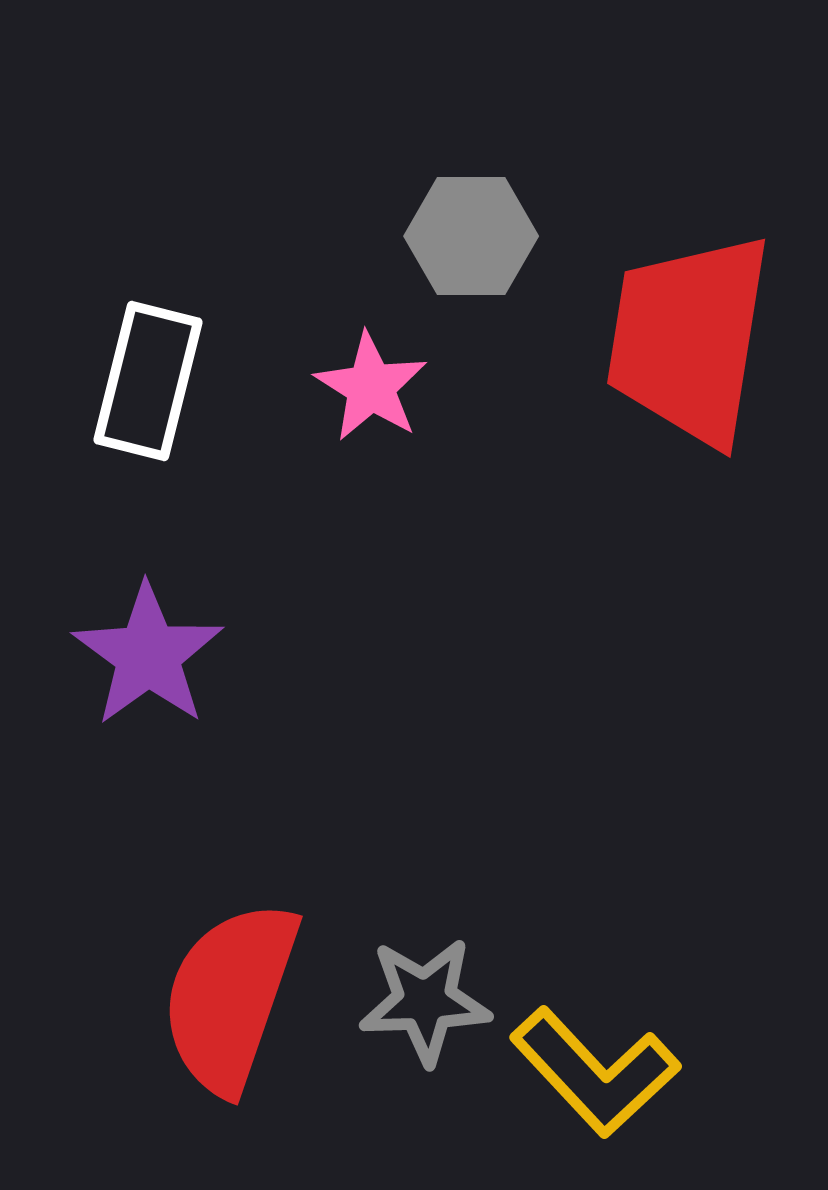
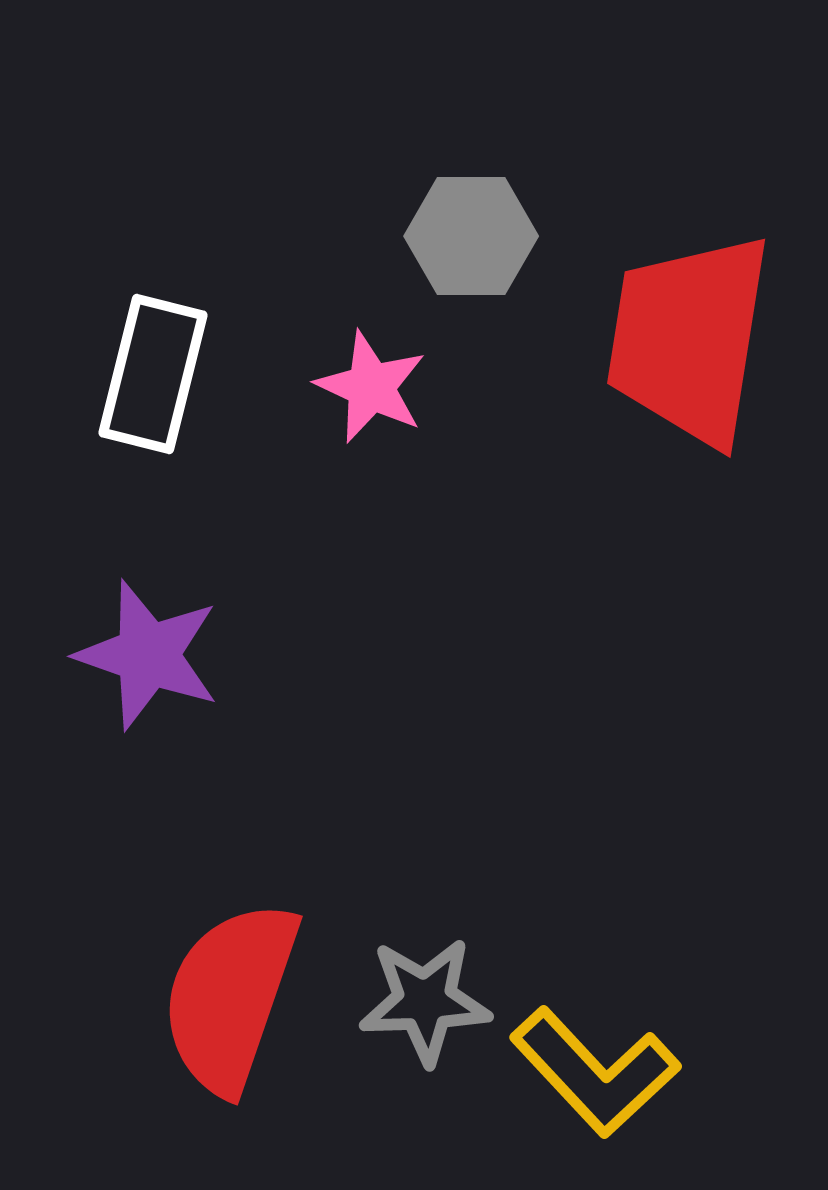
white rectangle: moved 5 px right, 7 px up
pink star: rotated 7 degrees counterclockwise
purple star: rotated 17 degrees counterclockwise
